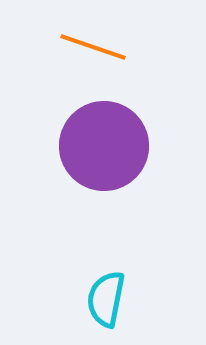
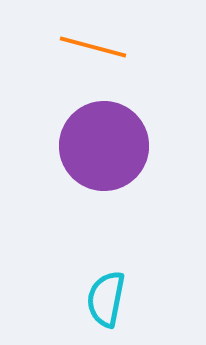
orange line: rotated 4 degrees counterclockwise
